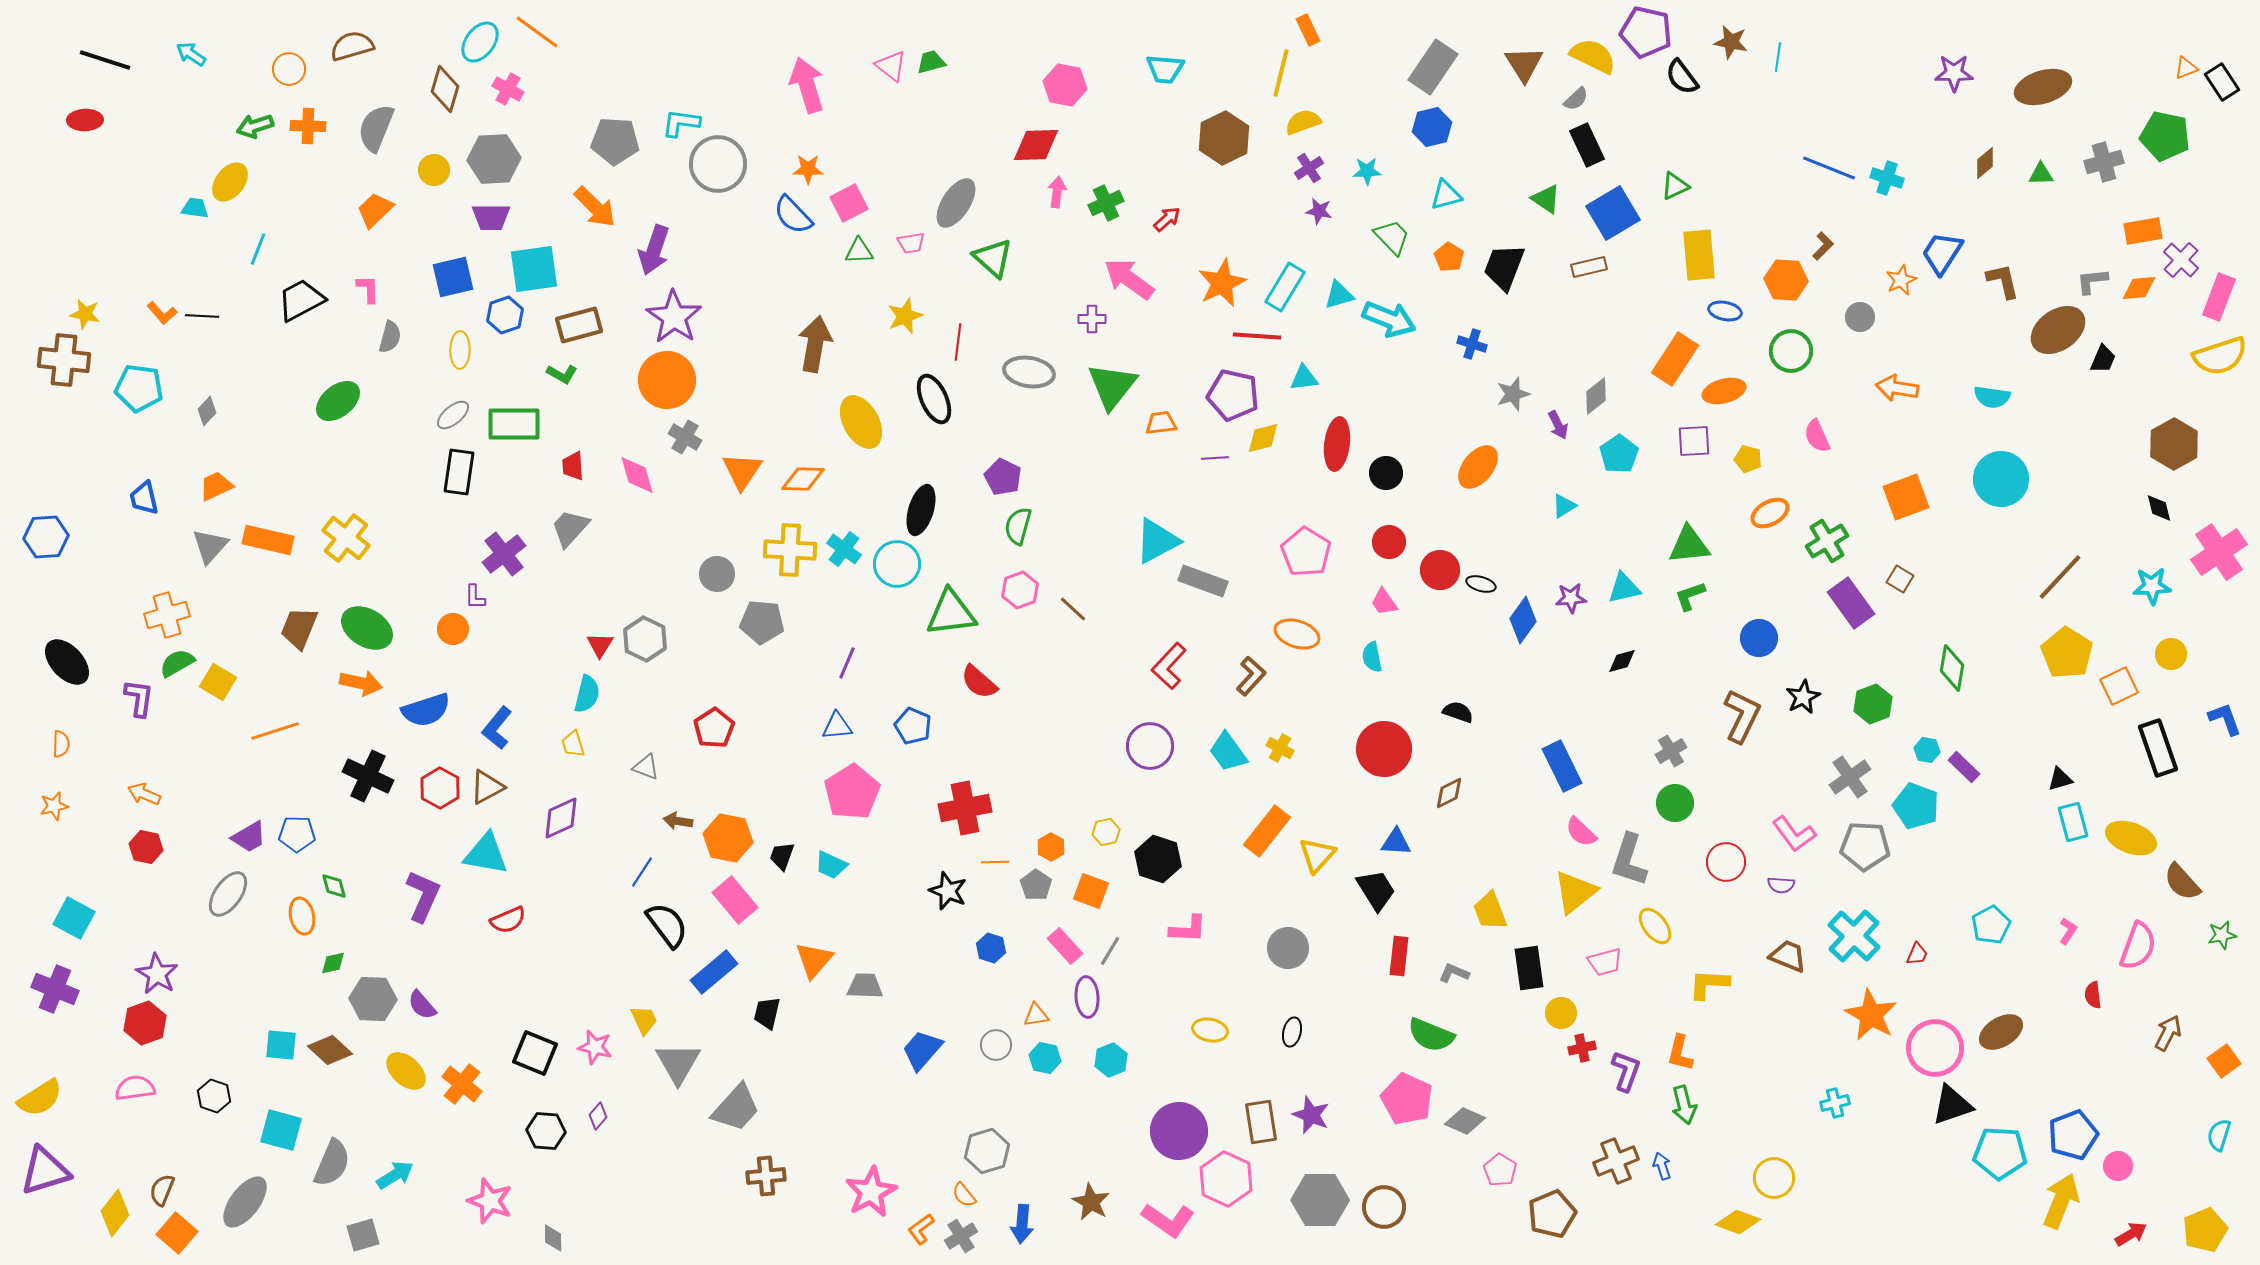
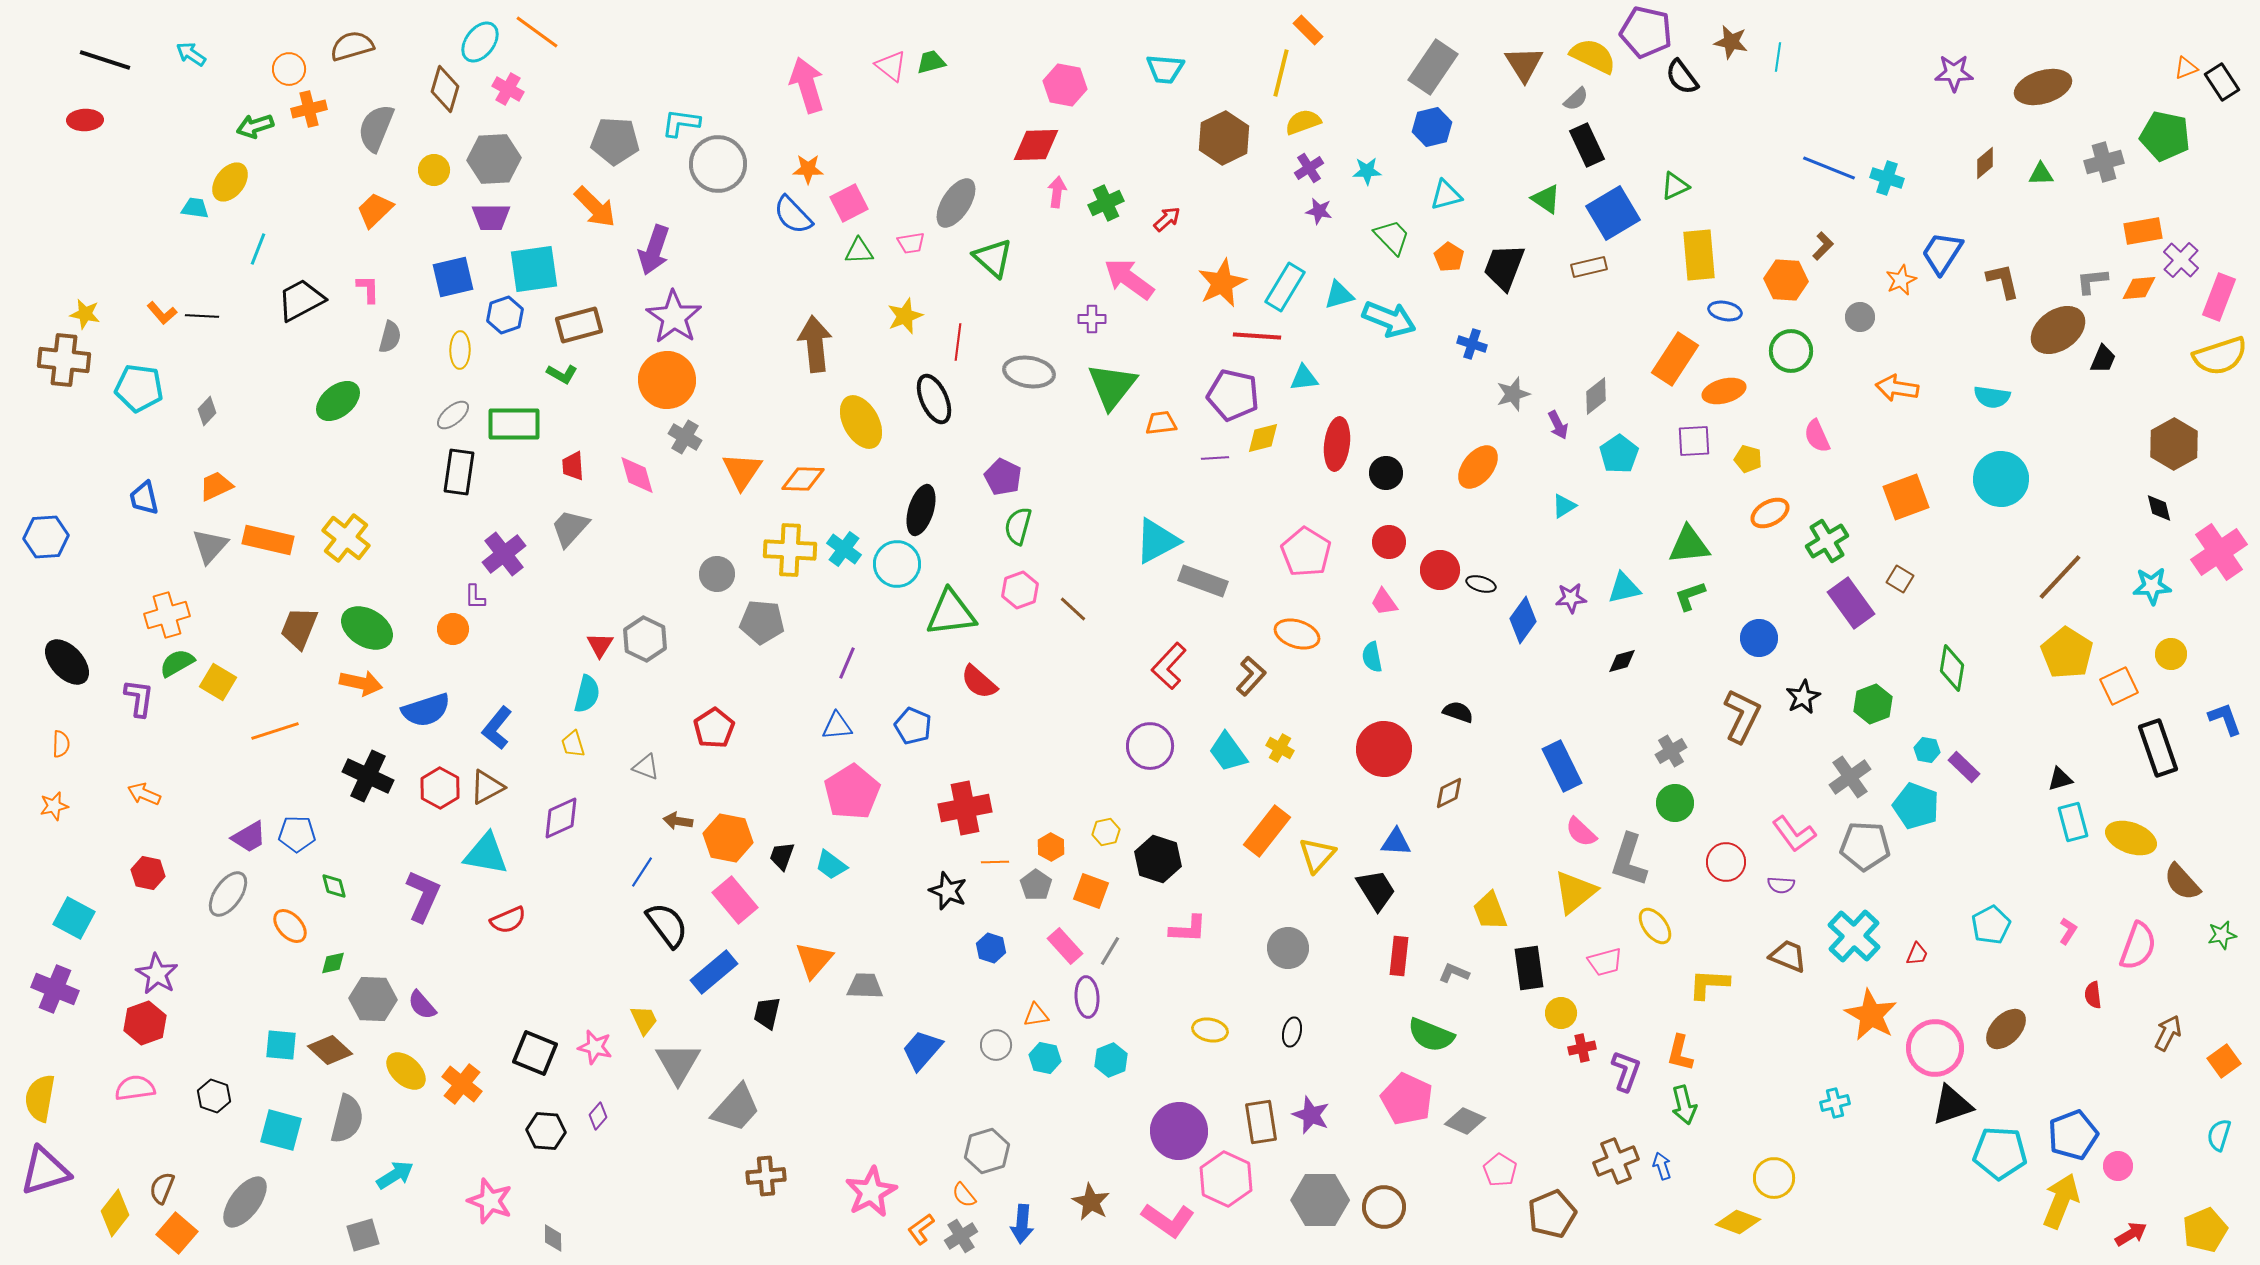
orange rectangle at (1308, 30): rotated 20 degrees counterclockwise
orange cross at (308, 126): moved 1 px right, 17 px up; rotated 16 degrees counterclockwise
brown arrow at (815, 344): rotated 16 degrees counterclockwise
red hexagon at (146, 847): moved 2 px right, 26 px down
cyan trapezoid at (831, 865): rotated 12 degrees clockwise
orange ellipse at (302, 916): moved 12 px left, 10 px down; rotated 30 degrees counterclockwise
brown ellipse at (2001, 1032): moved 5 px right, 3 px up; rotated 15 degrees counterclockwise
yellow semicircle at (40, 1098): rotated 132 degrees clockwise
gray semicircle at (332, 1163): moved 15 px right, 44 px up; rotated 9 degrees counterclockwise
brown semicircle at (162, 1190): moved 2 px up
